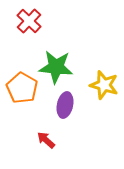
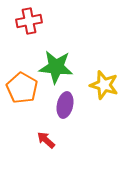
red cross: rotated 35 degrees clockwise
